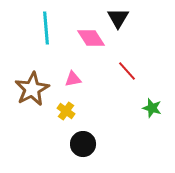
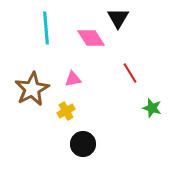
red line: moved 3 px right, 2 px down; rotated 10 degrees clockwise
yellow cross: rotated 24 degrees clockwise
